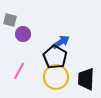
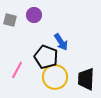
purple circle: moved 11 px right, 19 px up
blue arrow: rotated 90 degrees clockwise
black pentagon: moved 9 px left; rotated 10 degrees counterclockwise
pink line: moved 2 px left, 1 px up
yellow circle: moved 1 px left
